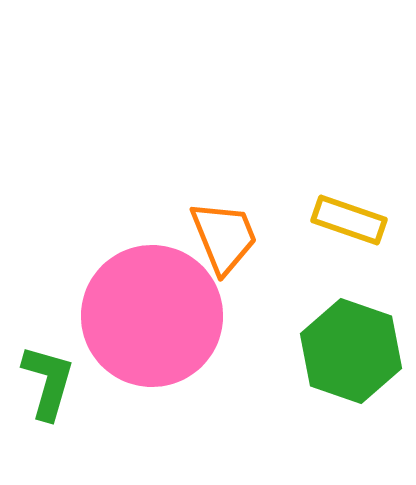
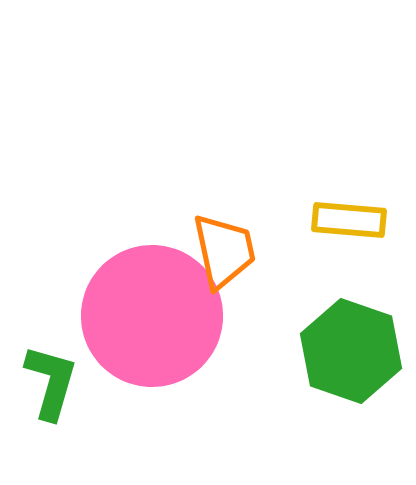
yellow rectangle: rotated 14 degrees counterclockwise
orange trapezoid: moved 14 px down; rotated 10 degrees clockwise
green L-shape: moved 3 px right
